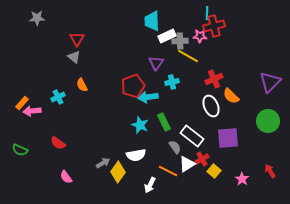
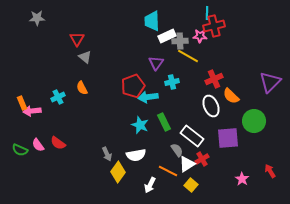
gray triangle at (74, 57): moved 11 px right
orange semicircle at (82, 85): moved 3 px down
orange rectangle at (22, 103): rotated 64 degrees counterclockwise
green circle at (268, 121): moved 14 px left
gray semicircle at (175, 147): moved 2 px right, 3 px down
gray arrow at (103, 163): moved 4 px right, 9 px up; rotated 96 degrees clockwise
yellow square at (214, 171): moved 23 px left, 14 px down
pink semicircle at (66, 177): moved 28 px left, 32 px up
